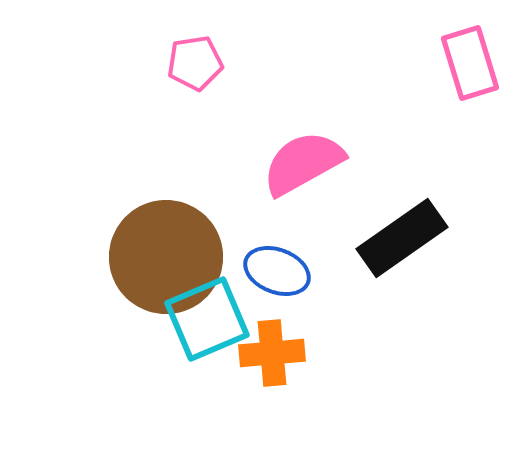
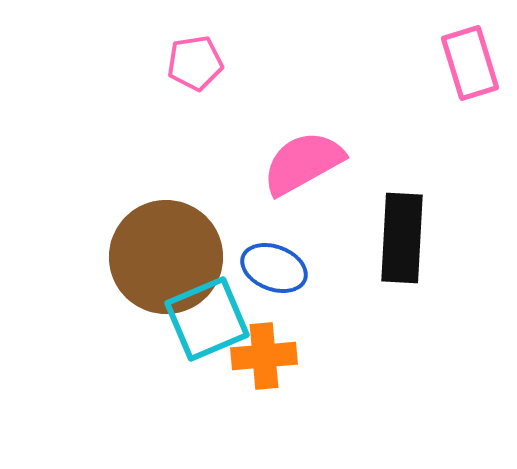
black rectangle: rotated 52 degrees counterclockwise
blue ellipse: moved 3 px left, 3 px up
orange cross: moved 8 px left, 3 px down
